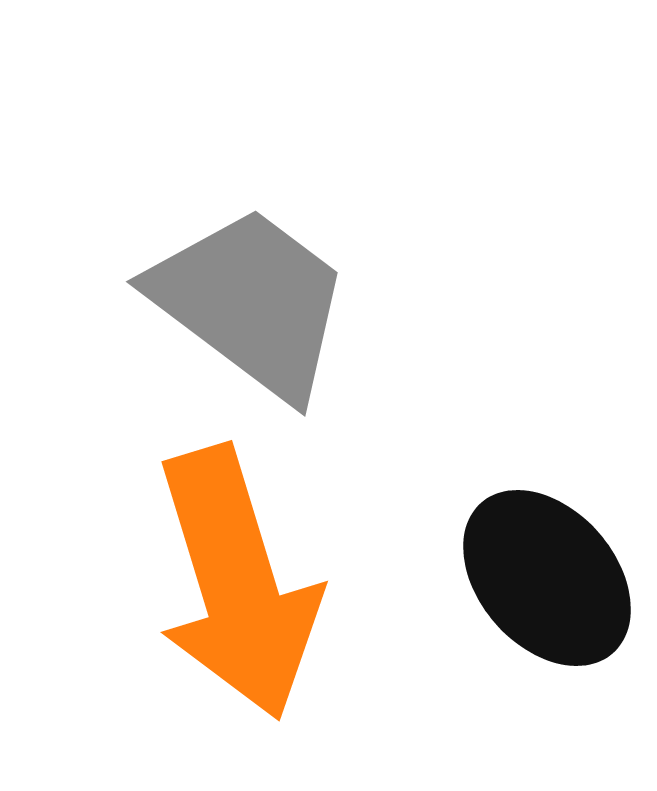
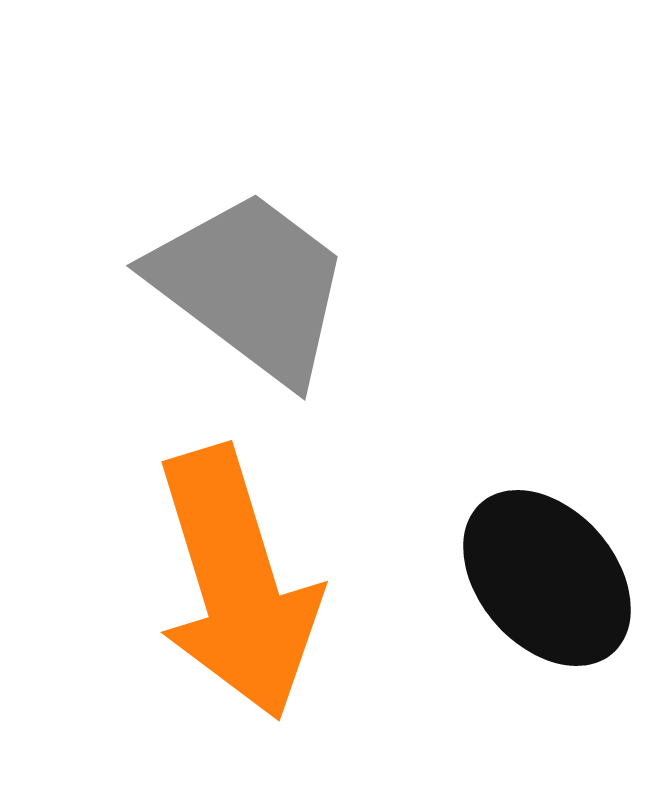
gray trapezoid: moved 16 px up
